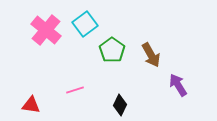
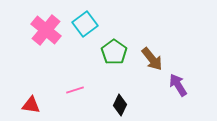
green pentagon: moved 2 px right, 2 px down
brown arrow: moved 1 px right, 4 px down; rotated 10 degrees counterclockwise
